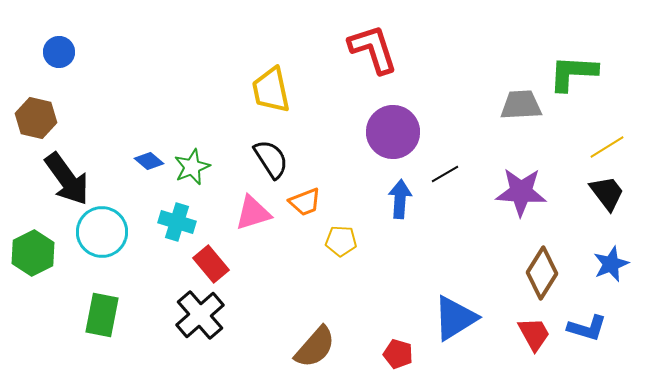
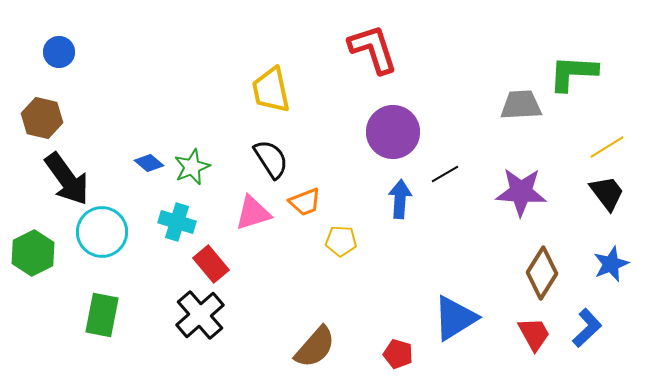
brown hexagon: moved 6 px right
blue diamond: moved 2 px down
blue L-shape: rotated 60 degrees counterclockwise
